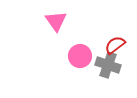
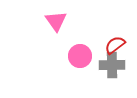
gray cross: moved 4 px right; rotated 20 degrees counterclockwise
